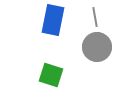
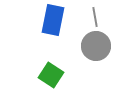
gray circle: moved 1 px left, 1 px up
green square: rotated 15 degrees clockwise
